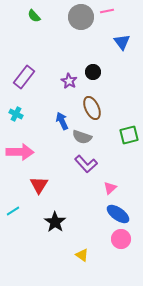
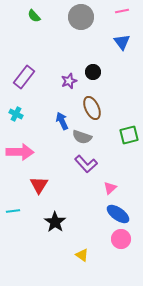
pink line: moved 15 px right
purple star: rotated 21 degrees clockwise
cyan line: rotated 24 degrees clockwise
